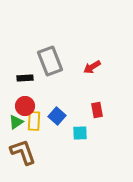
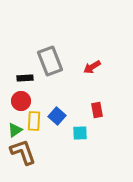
red circle: moved 4 px left, 5 px up
green triangle: moved 1 px left, 8 px down
